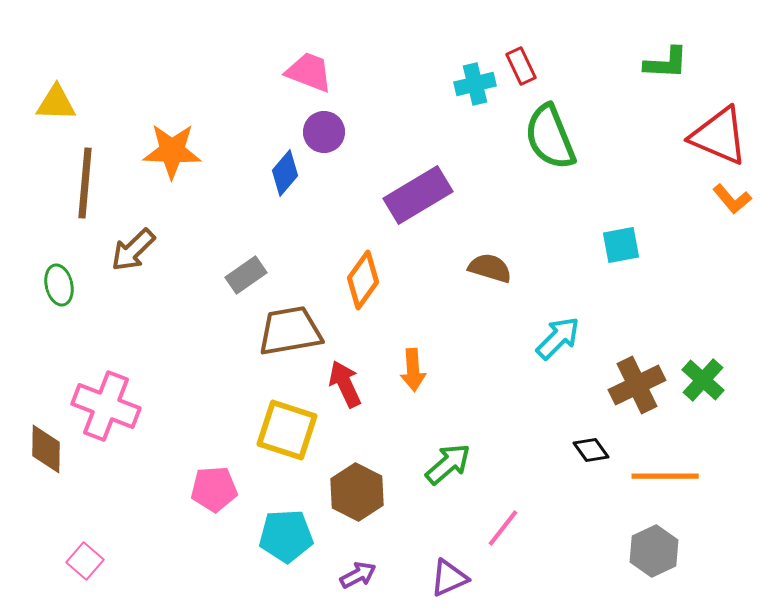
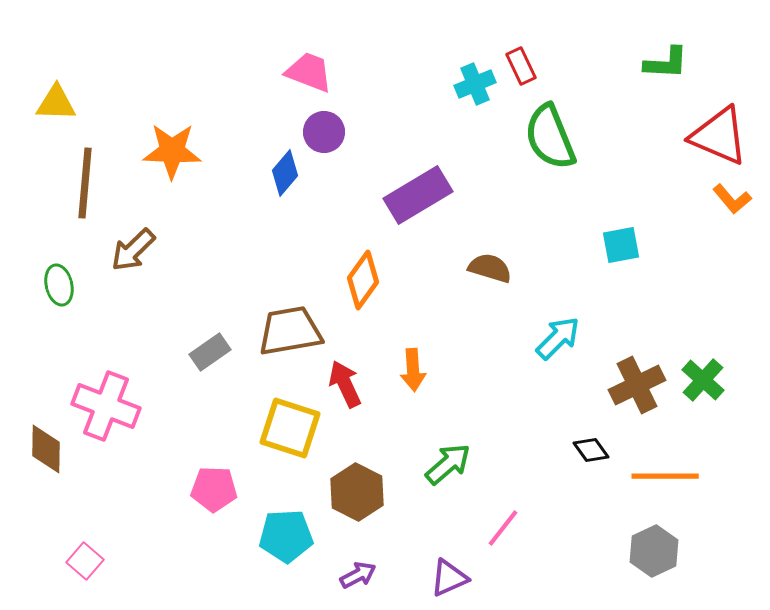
cyan cross: rotated 9 degrees counterclockwise
gray rectangle: moved 36 px left, 77 px down
yellow square: moved 3 px right, 2 px up
pink pentagon: rotated 6 degrees clockwise
